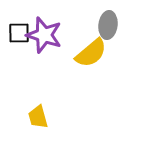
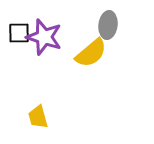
purple star: moved 2 px down
